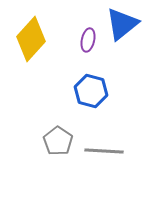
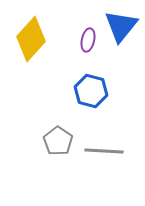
blue triangle: moved 1 px left, 2 px down; rotated 12 degrees counterclockwise
